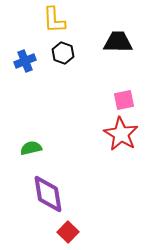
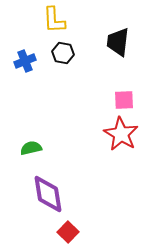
black trapezoid: rotated 84 degrees counterclockwise
black hexagon: rotated 10 degrees counterclockwise
pink square: rotated 10 degrees clockwise
